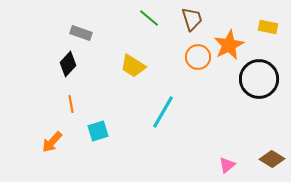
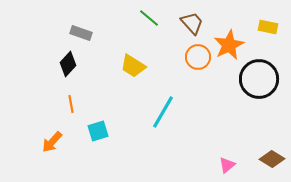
brown trapezoid: moved 4 px down; rotated 25 degrees counterclockwise
